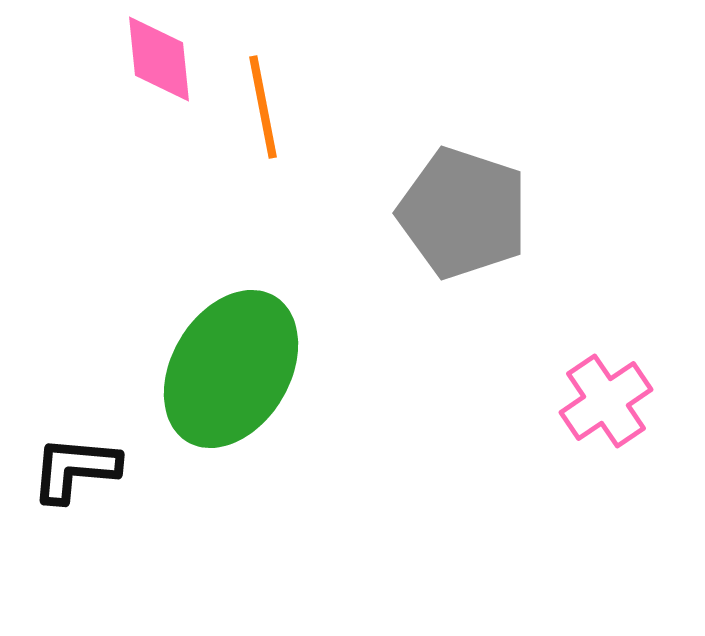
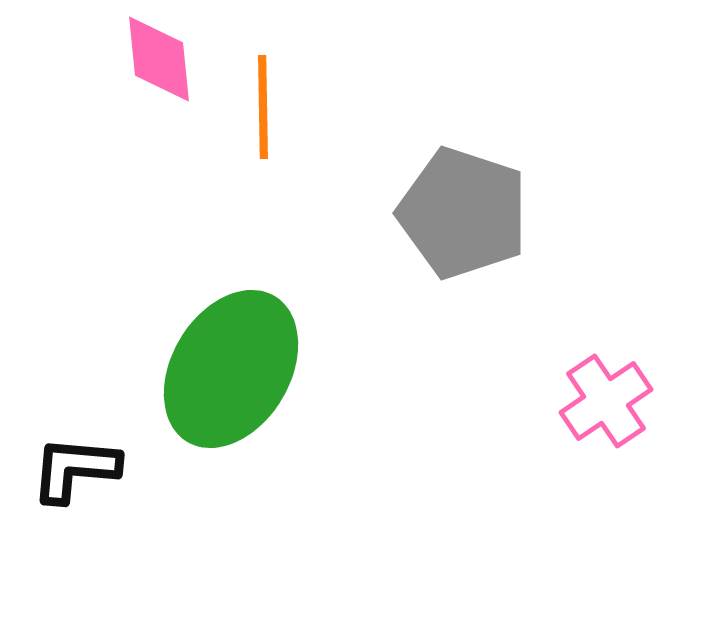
orange line: rotated 10 degrees clockwise
